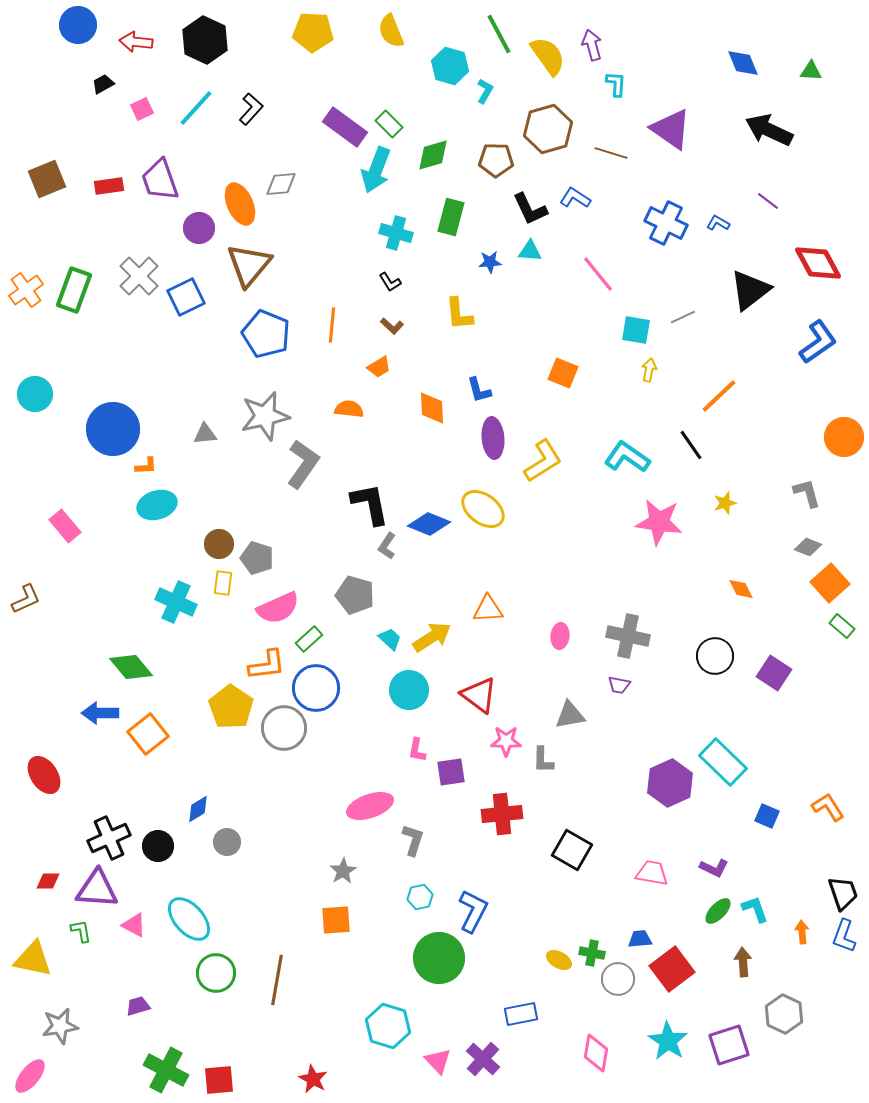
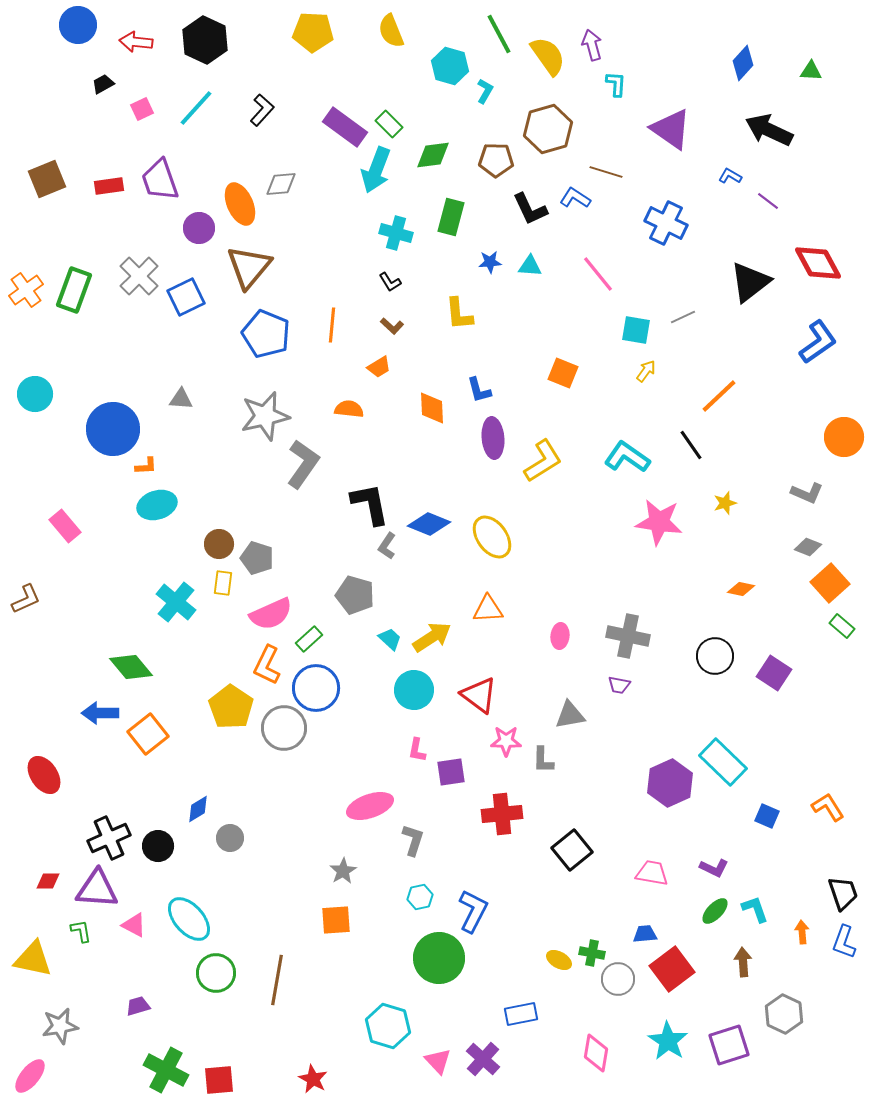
blue diamond at (743, 63): rotated 64 degrees clockwise
black L-shape at (251, 109): moved 11 px right, 1 px down
brown line at (611, 153): moved 5 px left, 19 px down
green diamond at (433, 155): rotated 9 degrees clockwise
blue L-shape at (718, 223): moved 12 px right, 47 px up
cyan triangle at (530, 251): moved 15 px down
brown triangle at (249, 265): moved 2 px down
black triangle at (750, 290): moved 8 px up
yellow arrow at (649, 370): moved 3 px left, 1 px down; rotated 25 degrees clockwise
gray triangle at (205, 434): moved 24 px left, 35 px up; rotated 10 degrees clockwise
gray L-shape at (807, 493): rotated 128 degrees clockwise
yellow ellipse at (483, 509): moved 9 px right, 28 px down; rotated 18 degrees clockwise
orange diamond at (741, 589): rotated 52 degrees counterclockwise
cyan cross at (176, 602): rotated 15 degrees clockwise
pink semicircle at (278, 608): moved 7 px left, 6 px down
orange L-shape at (267, 665): rotated 123 degrees clockwise
cyan circle at (409, 690): moved 5 px right
gray circle at (227, 842): moved 3 px right, 4 px up
black square at (572, 850): rotated 21 degrees clockwise
green ellipse at (718, 911): moved 3 px left
blue L-shape at (844, 936): moved 6 px down
blue trapezoid at (640, 939): moved 5 px right, 5 px up
